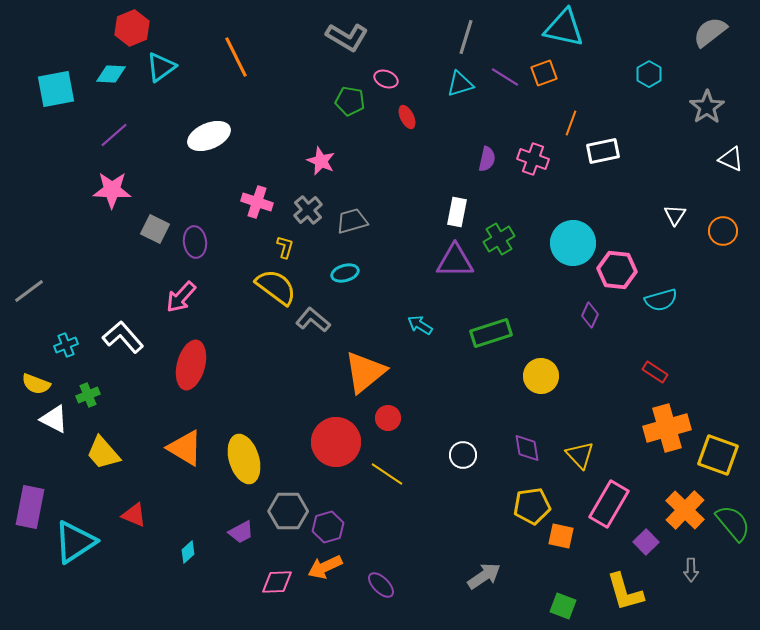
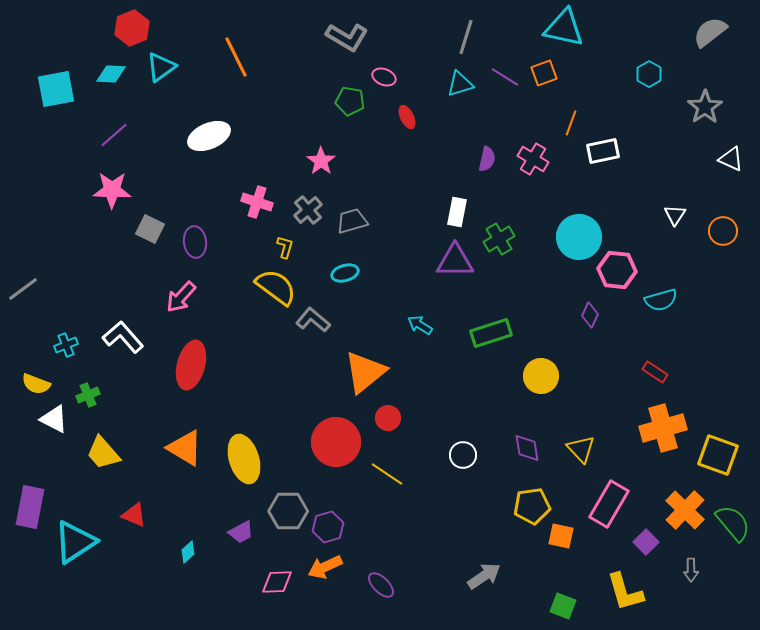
pink ellipse at (386, 79): moved 2 px left, 2 px up
gray star at (707, 107): moved 2 px left
pink cross at (533, 159): rotated 12 degrees clockwise
pink star at (321, 161): rotated 12 degrees clockwise
gray square at (155, 229): moved 5 px left
cyan circle at (573, 243): moved 6 px right, 6 px up
gray line at (29, 291): moved 6 px left, 2 px up
orange cross at (667, 428): moved 4 px left
yellow triangle at (580, 455): moved 1 px right, 6 px up
